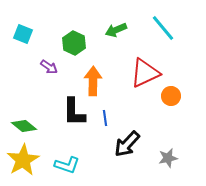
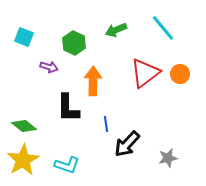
cyan square: moved 1 px right, 3 px down
purple arrow: rotated 18 degrees counterclockwise
red triangle: rotated 12 degrees counterclockwise
orange circle: moved 9 px right, 22 px up
black L-shape: moved 6 px left, 4 px up
blue line: moved 1 px right, 6 px down
